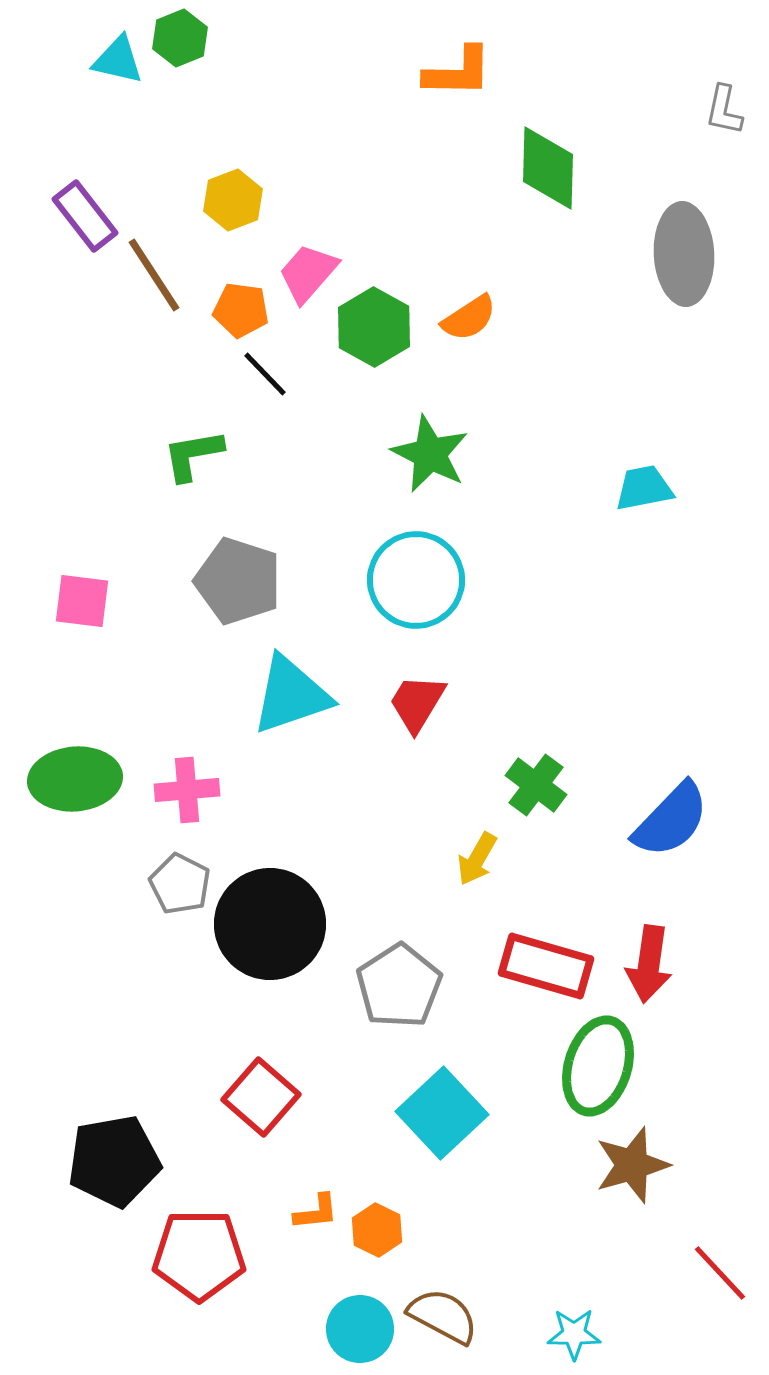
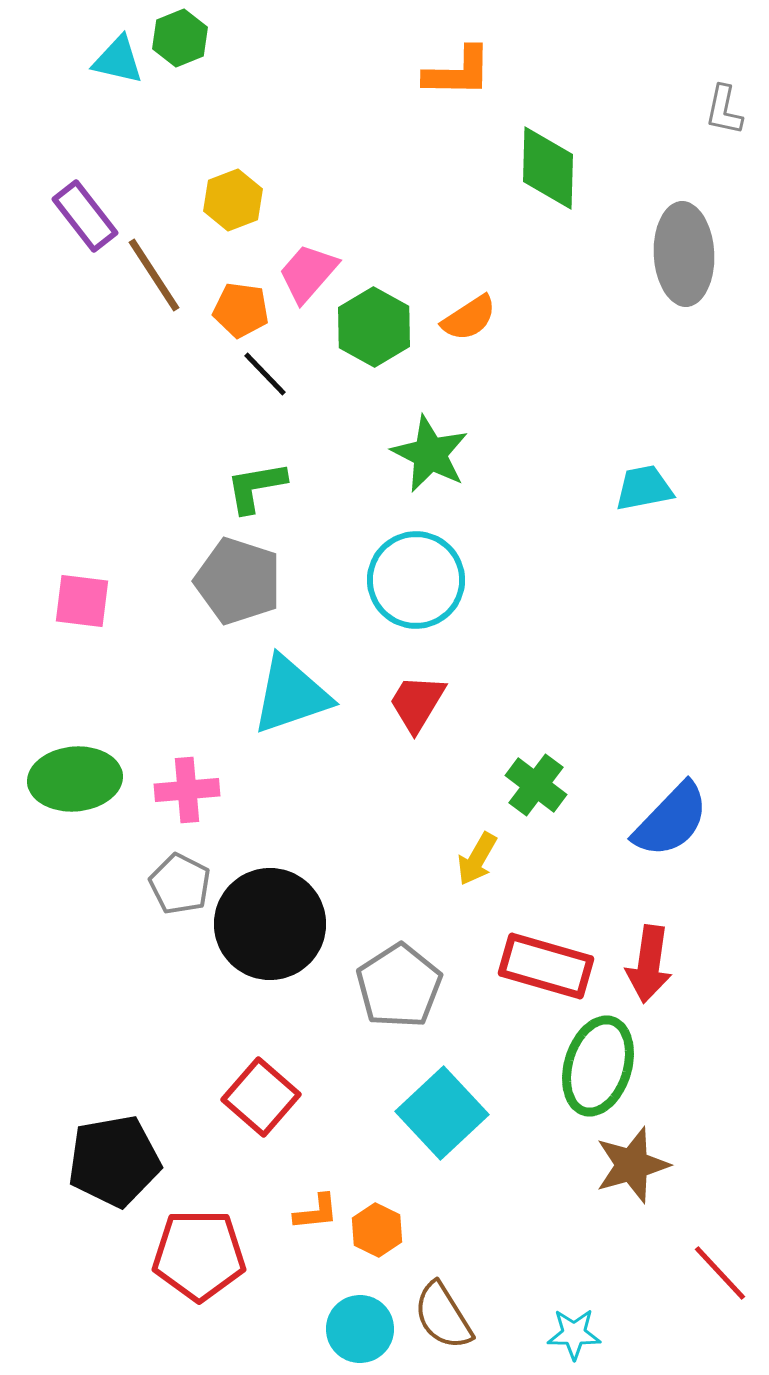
green L-shape at (193, 455): moved 63 px right, 32 px down
brown semicircle at (443, 1316): rotated 150 degrees counterclockwise
